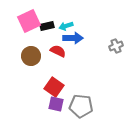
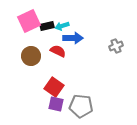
cyan arrow: moved 4 px left
